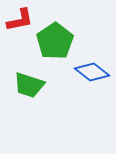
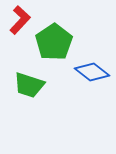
red L-shape: rotated 36 degrees counterclockwise
green pentagon: moved 1 px left, 1 px down
